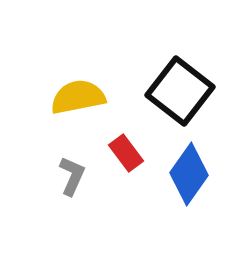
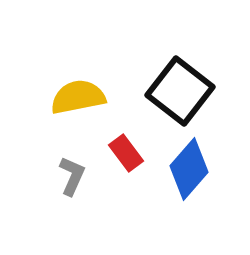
blue diamond: moved 5 px up; rotated 6 degrees clockwise
